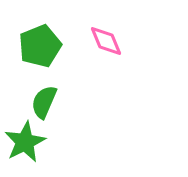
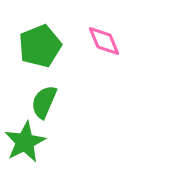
pink diamond: moved 2 px left
